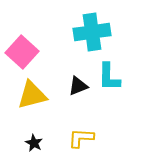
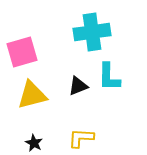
pink square: rotated 32 degrees clockwise
